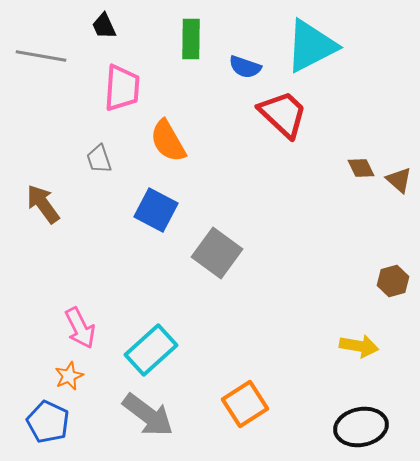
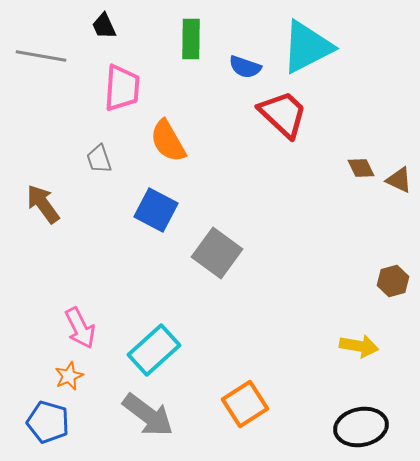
cyan triangle: moved 4 px left, 1 px down
brown triangle: rotated 16 degrees counterclockwise
cyan rectangle: moved 3 px right
blue pentagon: rotated 9 degrees counterclockwise
